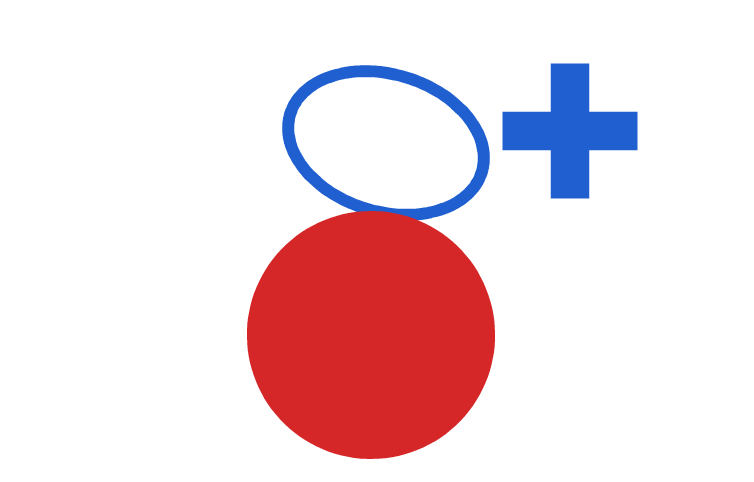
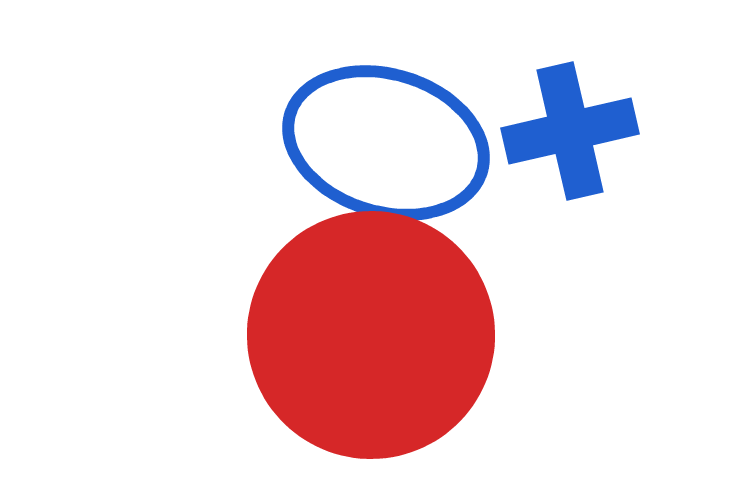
blue cross: rotated 13 degrees counterclockwise
